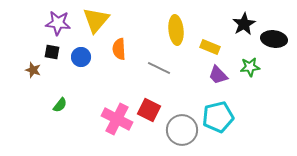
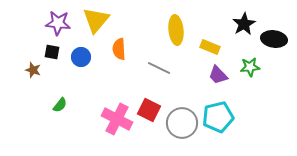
gray circle: moved 7 px up
